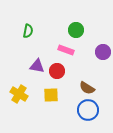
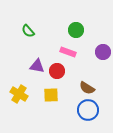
green semicircle: rotated 128 degrees clockwise
pink rectangle: moved 2 px right, 2 px down
